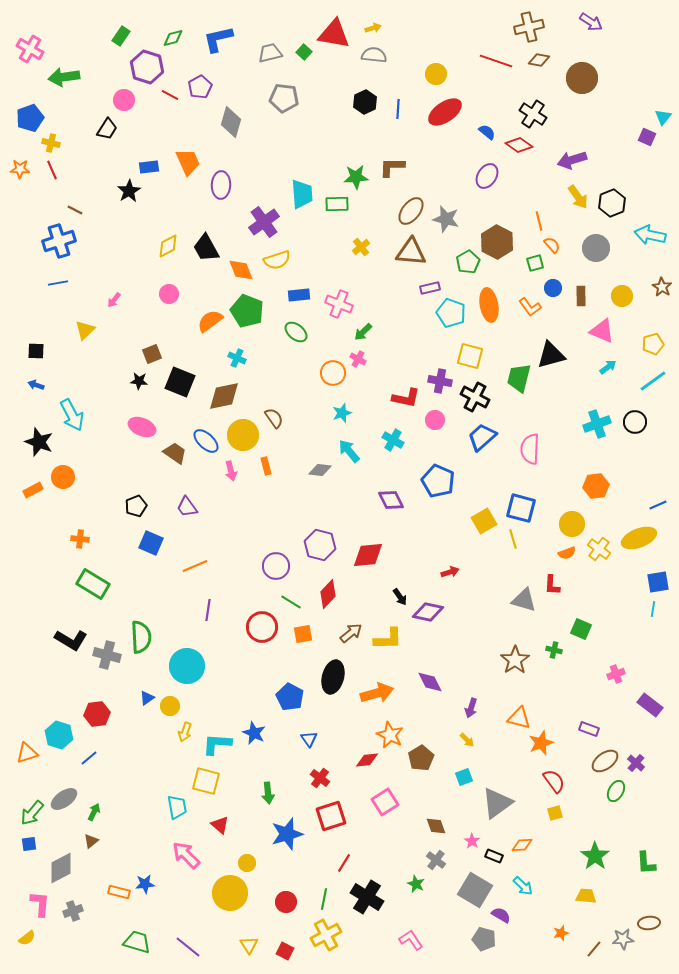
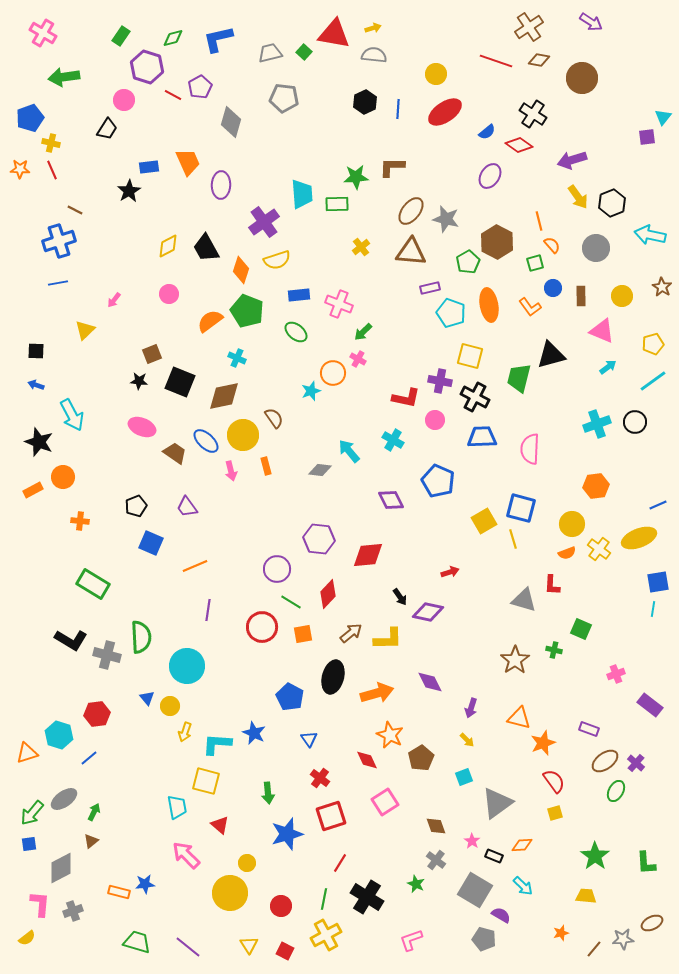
brown cross at (529, 27): rotated 20 degrees counterclockwise
pink cross at (30, 49): moved 13 px right, 16 px up
red line at (170, 95): moved 3 px right
blue semicircle at (487, 132): rotated 102 degrees clockwise
purple square at (647, 137): rotated 30 degrees counterclockwise
purple ellipse at (487, 176): moved 3 px right
orange diamond at (241, 270): rotated 40 degrees clockwise
cyan star at (342, 413): moved 31 px left, 22 px up
blue trapezoid at (482, 437): rotated 40 degrees clockwise
orange cross at (80, 539): moved 18 px up
purple hexagon at (320, 545): moved 1 px left, 6 px up; rotated 8 degrees counterclockwise
purple circle at (276, 566): moved 1 px right, 3 px down
blue triangle at (147, 698): rotated 35 degrees counterclockwise
orange star at (541, 743): moved 2 px right
red diamond at (367, 760): rotated 70 degrees clockwise
red line at (344, 863): moved 4 px left
red circle at (286, 902): moved 5 px left, 4 px down
brown ellipse at (649, 923): moved 3 px right; rotated 20 degrees counterclockwise
pink L-shape at (411, 940): rotated 75 degrees counterclockwise
